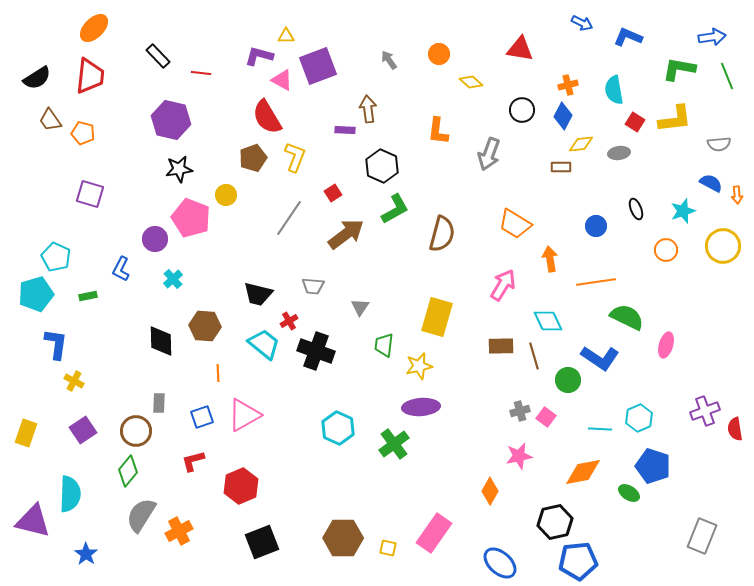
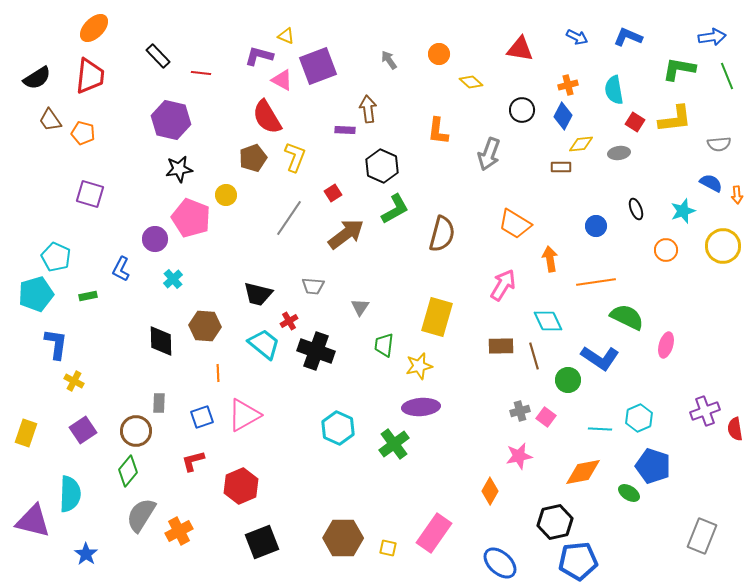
blue arrow at (582, 23): moved 5 px left, 14 px down
yellow triangle at (286, 36): rotated 24 degrees clockwise
